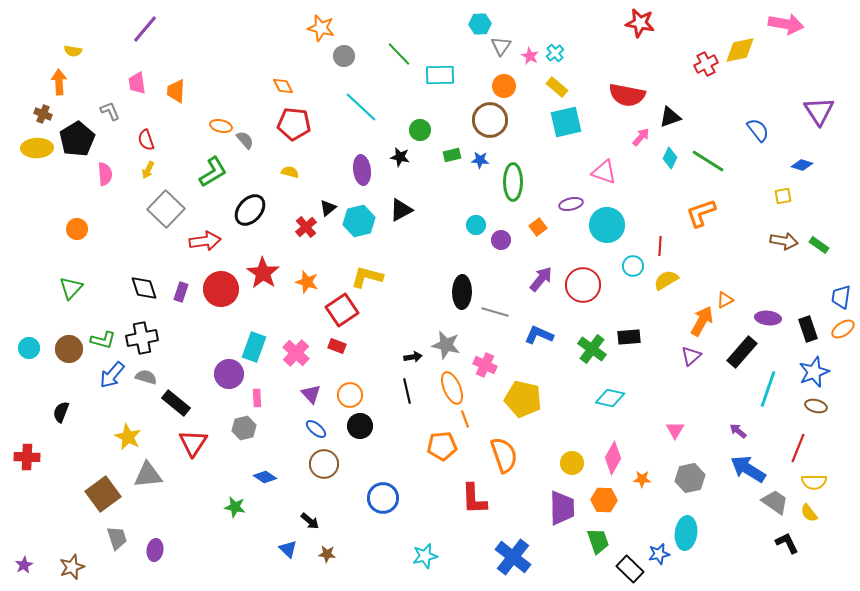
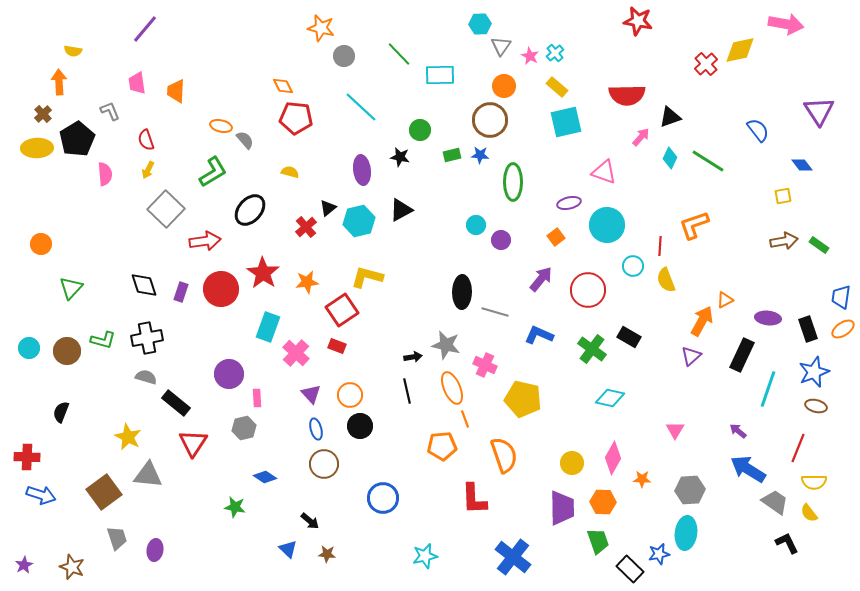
red star at (640, 23): moved 2 px left, 2 px up
red cross at (706, 64): rotated 15 degrees counterclockwise
red semicircle at (627, 95): rotated 12 degrees counterclockwise
brown cross at (43, 114): rotated 24 degrees clockwise
red pentagon at (294, 124): moved 2 px right, 6 px up
blue star at (480, 160): moved 5 px up
blue diamond at (802, 165): rotated 35 degrees clockwise
purple ellipse at (571, 204): moved 2 px left, 1 px up
orange L-shape at (701, 213): moved 7 px left, 12 px down
orange square at (538, 227): moved 18 px right, 10 px down
orange circle at (77, 229): moved 36 px left, 15 px down
brown arrow at (784, 241): rotated 20 degrees counterclockwise
yellow semicircle at (666, 280): rotated 80 degrees counterclockwise
orange star at (307, 282): rotated 25 degrees counterclockwise
red circle at (583, 285): moved 5 px right, 5 px down
black diamond at (144, 288): moved 3 px up
black rectangle at (629, 337): rotated 35 degrees clockwise
black cross at (142, 338): moved 5 px right
cyan rectangle at (254, 347): moved 14 px right, 20 px up
brown circle at (69, 349): moved 2 px left, 2 px down
black rectangle at (742, 352): moved 3 px down; rotated 16 degrees counterclockwise
blue arrow at (112, 375): moved 71 px left, 120 px down; rotated 112 degrees counterclockwise
blue ellipse at (316, 429): rotated 35 degrees clockwise
gray triangle at (148, 475): rotated 12 degrees clockwise
gray hexagon at (690, 478): moved 12 px down; rotated 8 degrees clockwise
brown square at (103, 494): moved 1 px right, 2 px up
orange hexagon at (604, 500): moved 1 px left, 2 px down
brown star at (72, 567): rotated 30 degrees counterclockwise
